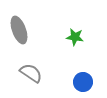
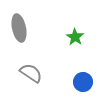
gray ellipse: moved 2 px up; rotated 8 degrees clockwise
green star: rotated 24 degrees clockwise
